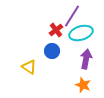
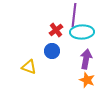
purple line: moved 2 px right, 1 px up; rotated 25 degrees counterclockwise
cyan ellipse: moved 1 px right, 1 px up; rotated 15 degrees clockwise
yellow triangle: rotated 14 degrees counterclockwise
orange star: moved 4 px right, 5 px up
